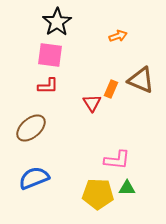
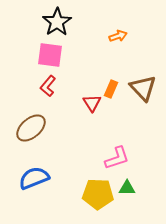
brown triangle: moved 2 px right, 8 px down; rotated 24 degrees clockwise
red L-shape: rotated 130 degrees clockwise
pink L-shape: moved 2 px up; rotated 24 degrees counterclockwise
